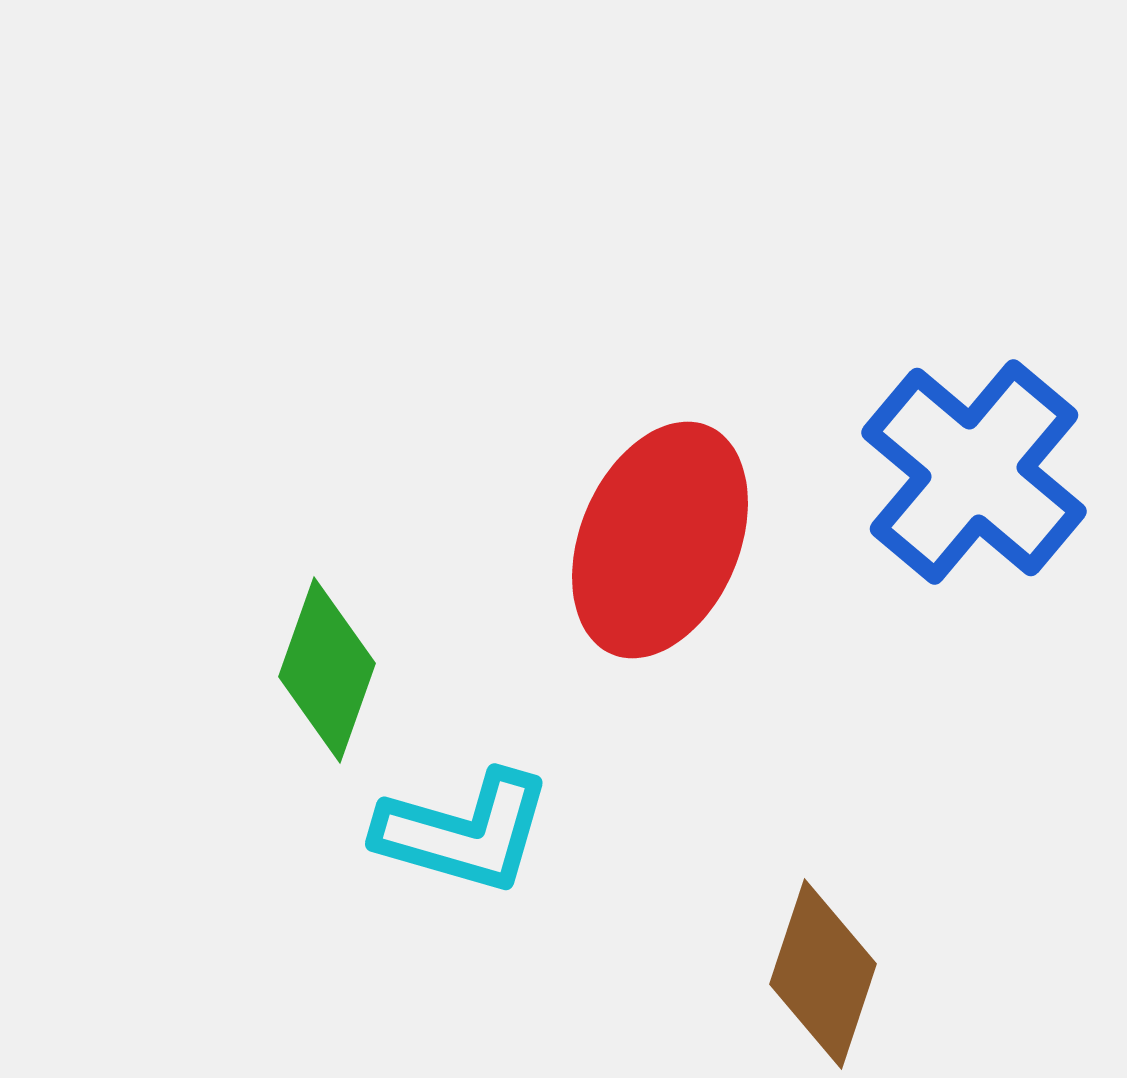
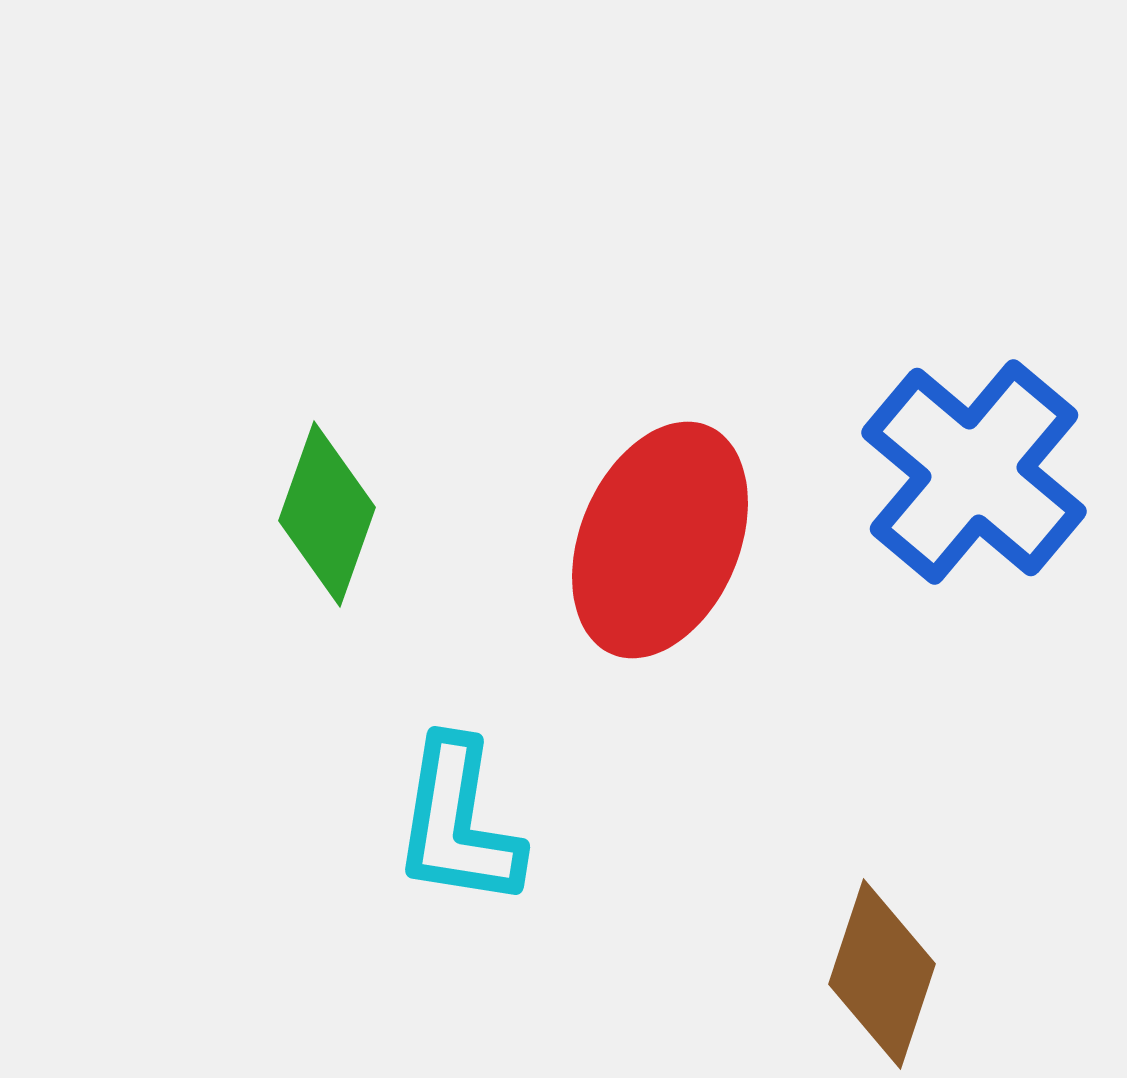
green diamond: moved 156 px up
cyan L-shape: moved 6 px left, 9 px up; rotated 83 degrees clockwise
brown diamond: moved 59 px right
